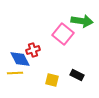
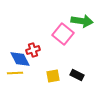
yellow square: moved 1 px right, 4 px up; rotated 24 degrees counterclockwise
